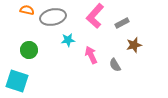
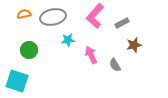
orange semicircle: moved 3 px left, 4 px down; rotated 24 degrees counterclockwise
